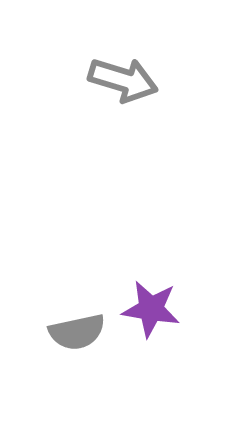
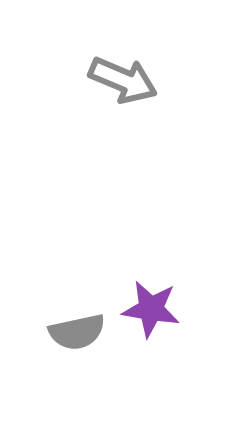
gray arrow: rotated 6 degrees clockwise
